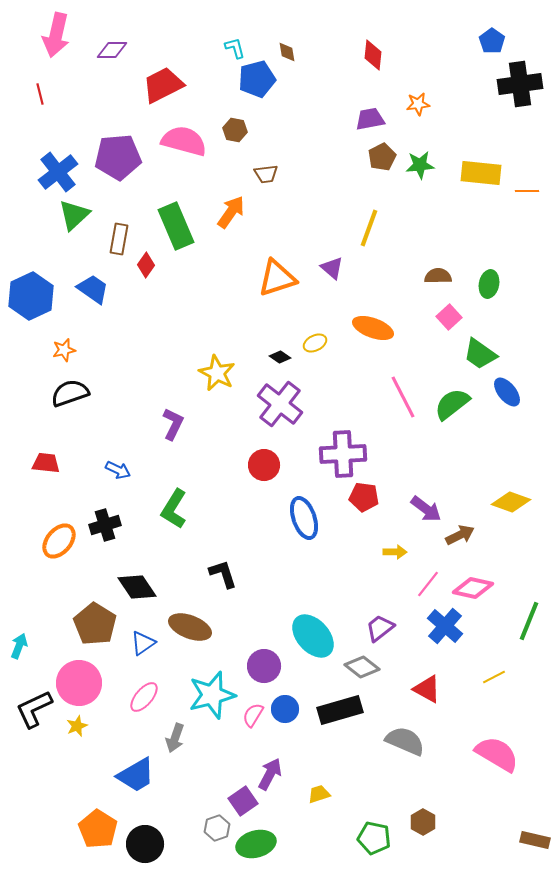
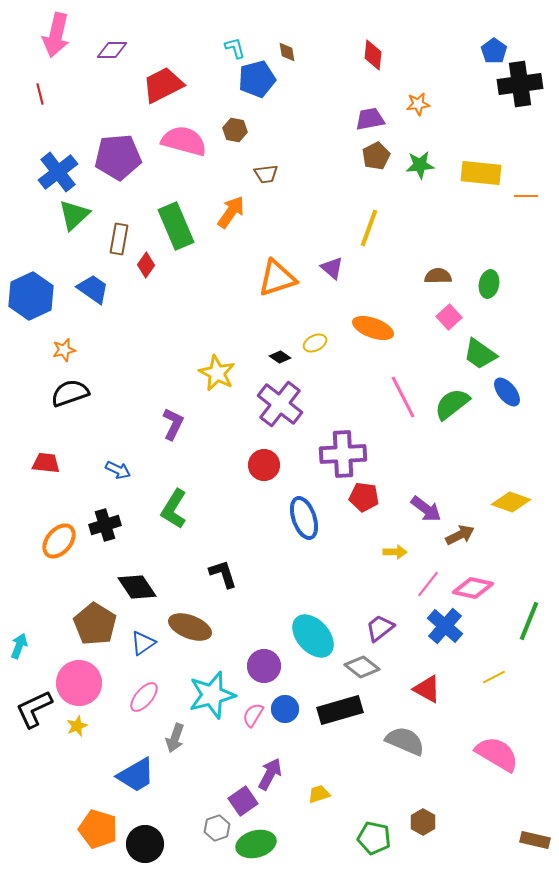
blue pentagon at (492, 41): moved 2 px right, 10 px down
brown pentagon at (382, 157): moved 6 px left, 1 px up
orange line at (527, 191): moved 1 px left, 5 px down
orange pentagon at (98, 829): rotated 15 degrees counterclockwise
